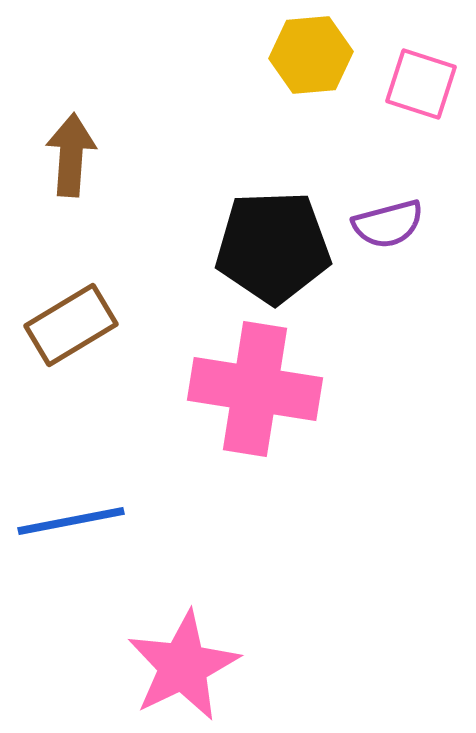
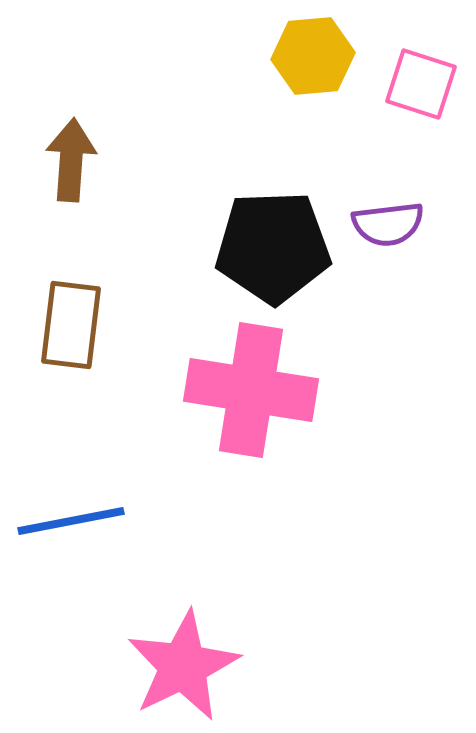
yellow hexagon: moved 2 px right, 1 px down
brown arrow: moved 5 px down
purple semicircle: rotated 8 degrees clockwise
brown rectangle: rotated 52 degrees counterclockwise
pink cross: moved 4 px left, 1 px down
